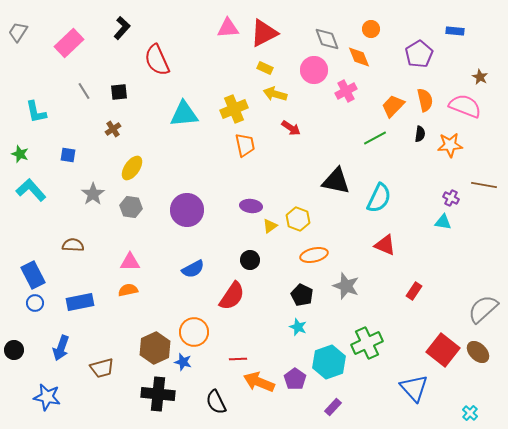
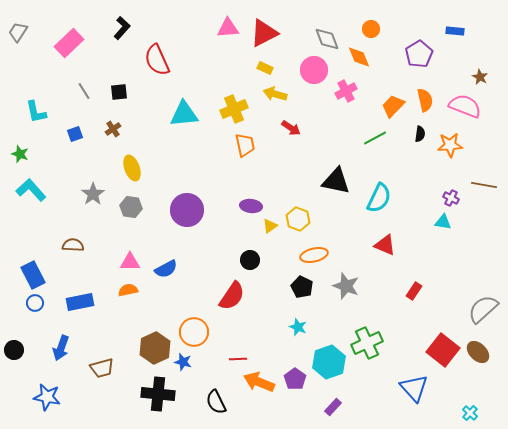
blue square at (68, 155): moved 7 px right, 21 px up; rotated 28 degrees counterclockwise
yellow ellipse at (132, 168): rotated 55 degrees counterclockwise
blue semicircle at (193, 269): moved 27 px left
black pentagon at (302, 295): moved 8 px up
